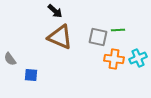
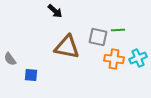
brown triangle: moved 7 px right, 10 px down; rotated 12 degrees counterclockwise
